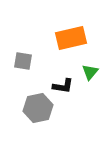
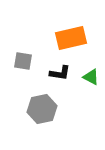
green triangle: moved 1 px right, 5 px down; rotated 42 degrees counterclockwise
black L-shape: moved 3 px left, 13 px up
gray hexagon: moved 4 px right, 1 px down
